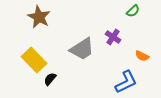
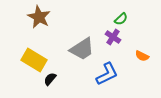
green semicircle: moved 12 px left, 8 px down
yellow rectangle: rotated 15 degrees counterclockwise
blue L-shape: moved 19 px left, 8 px up
